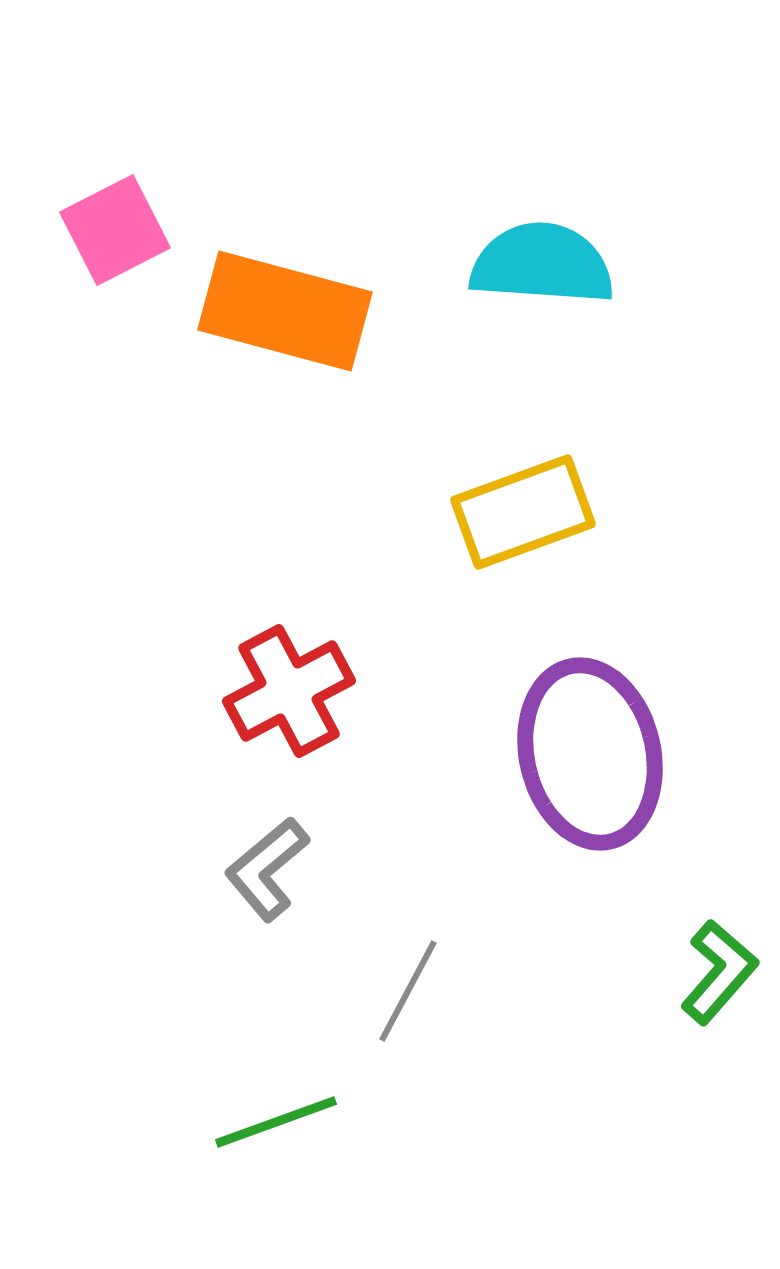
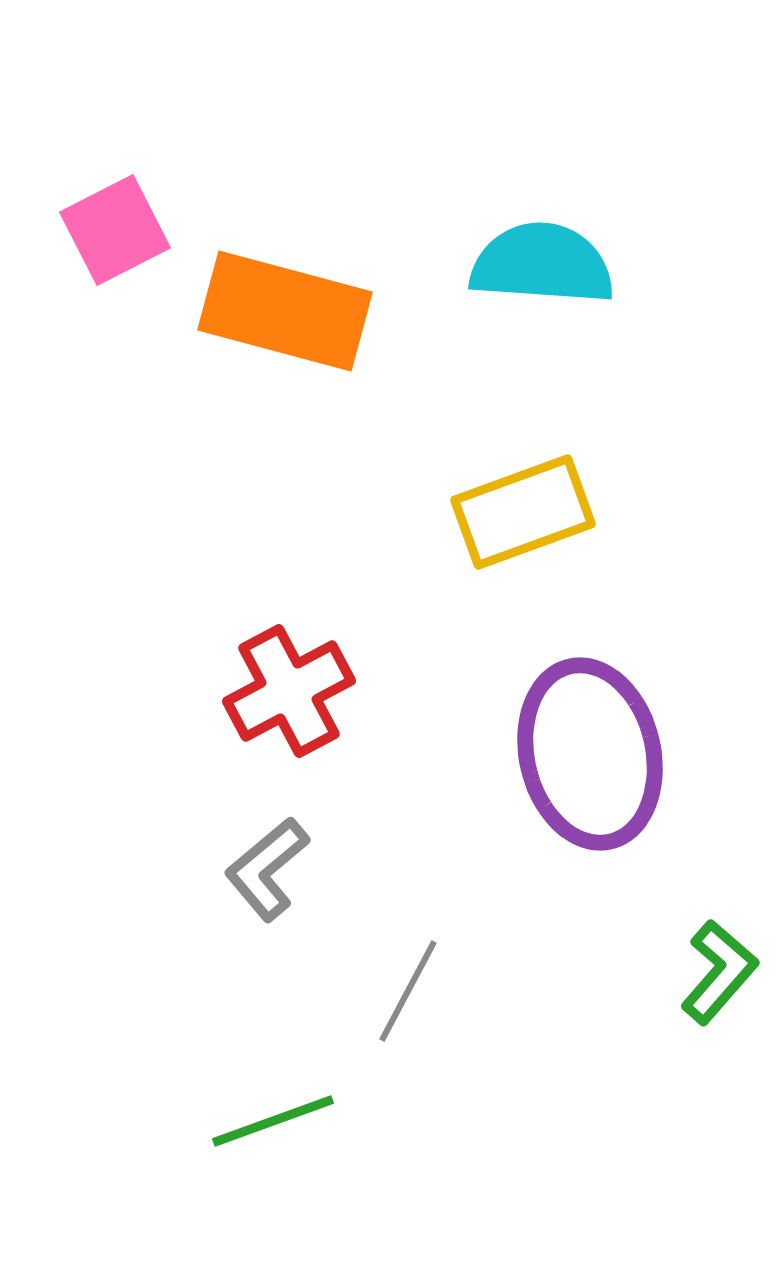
green line: moved 3 px left, 1 px up
